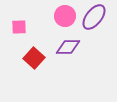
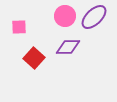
purple ellipse: rotated 8 degrees clockwise
